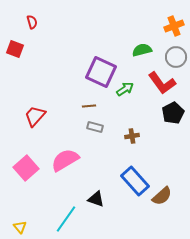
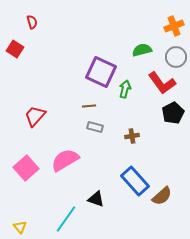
red square: rotated 12 degrees clockwise
green arrow: rotated 42 degrees counterclockwise
